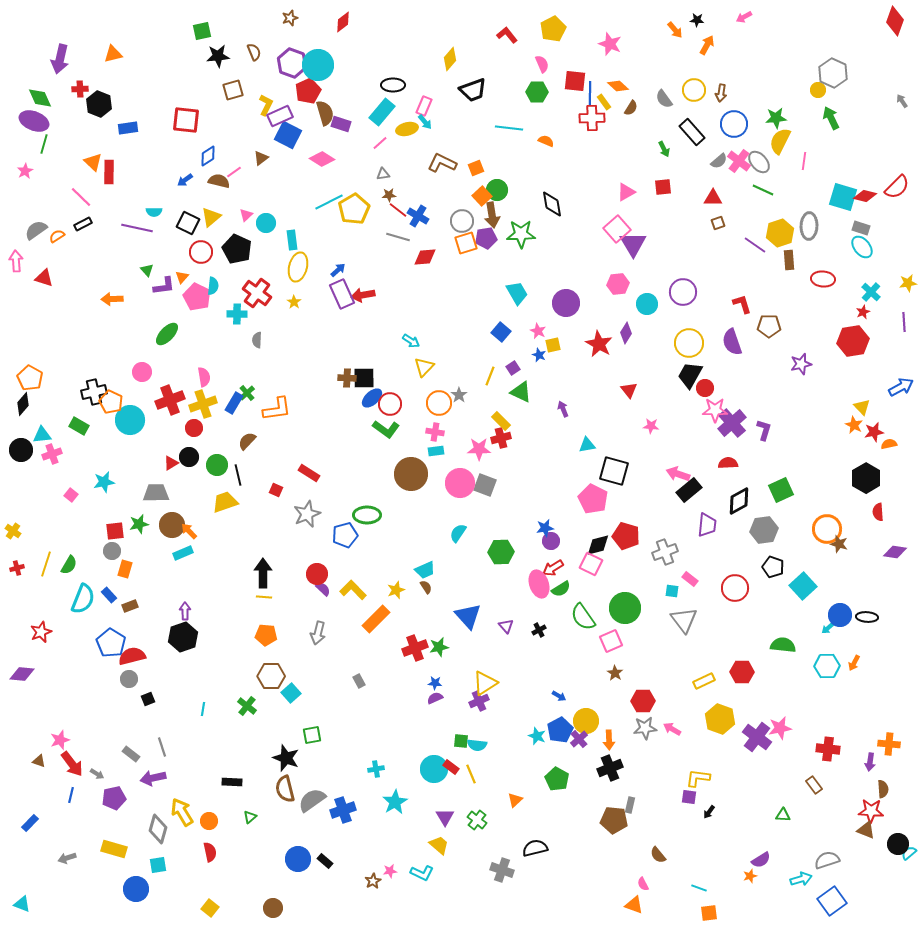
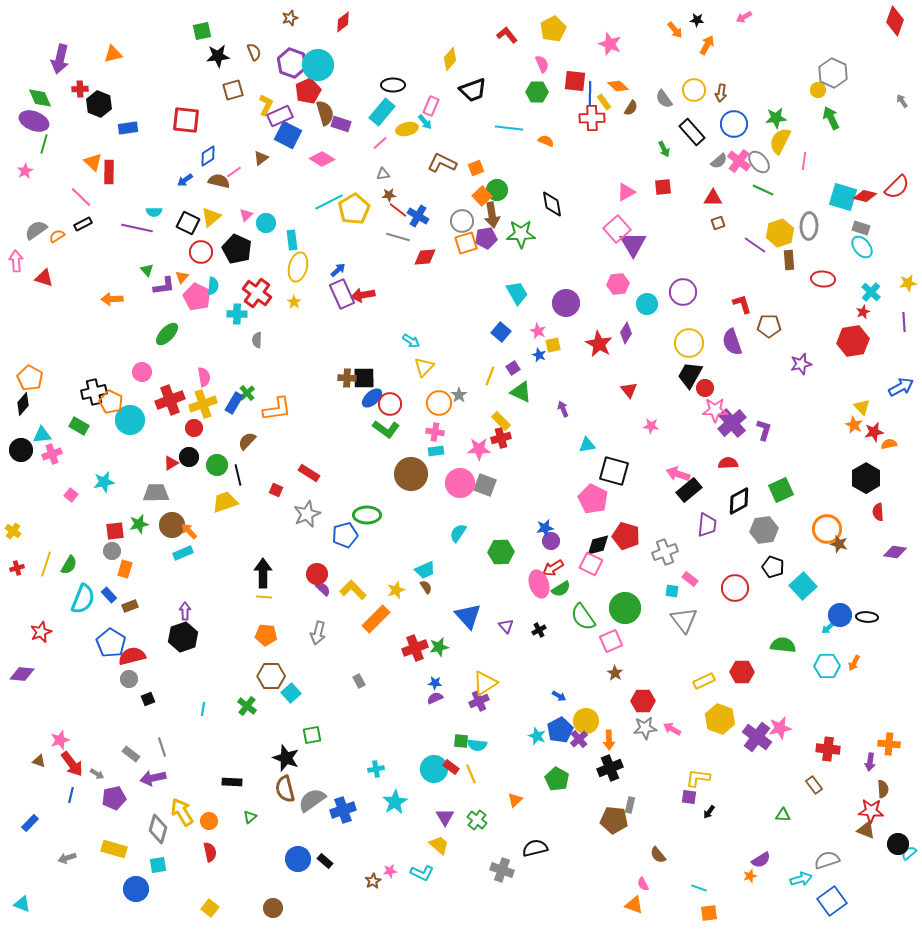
pink rectangle at (424, 106): moved 7 px right
